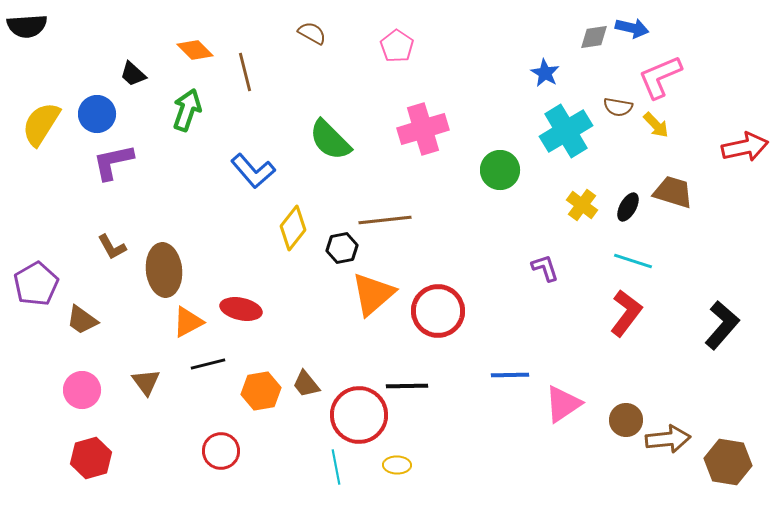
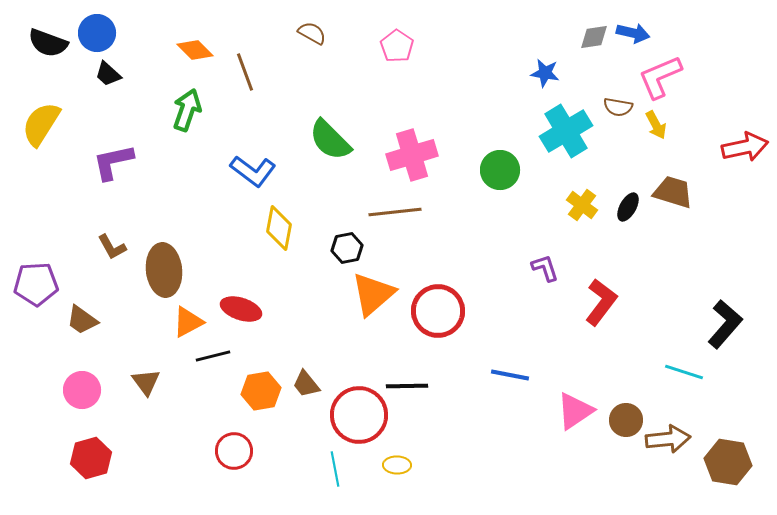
black semicircle at (27, 26): moved 21 px right, 17 px down; rotated 24 degrees clockwise
blue arrow at (632, 28): moved 1 px right, 5 px down
brown line at (245, 72): rotated 6 degrees counterclockwise
blue star at (545, 73): rotated 20 degrees counterclockwise
black trapezoid at (133, 74): moved 25 px left
blue circle at (97, 114): moved 81 px up
yellow arrow at (656, 125): rotated 16 degrees clockwise
pink cross at (423, 129): moved 11 px left, 26 px down
blue L-shape at (253, 171): rotated 12 degrees counterclockwise
brown line at (385, 220): moved 10 px right, 8 px up
yellow diamond at (293, 228): moved 14 px left; rotated 27 degrees counterclockwise
black hexagon at (342, 248): moved 5 px right
cyan line at (633, 261): moved 51 px right, 111 px down
purple pentagon at (36, 284): rotated 27 degrees clockwise
red ellipse at (241, 309): rotated 6 degrees clockwise
red L-shape at (626, 313): moved 25 px left, 11 px up
black L-shape at (722, 325): moved 3 px right, 1 px up
black line at (208, 364): moved 5 px right, 8 px up
blue line at (510, 375): rotated 12 degrees clockwise
pink triangle at (563, 404): moved 12 px right, 7 px down
red circle at (221, 451): moved 13 px right
cyan line at (336, 467): moved 1 px left, 2 px down
